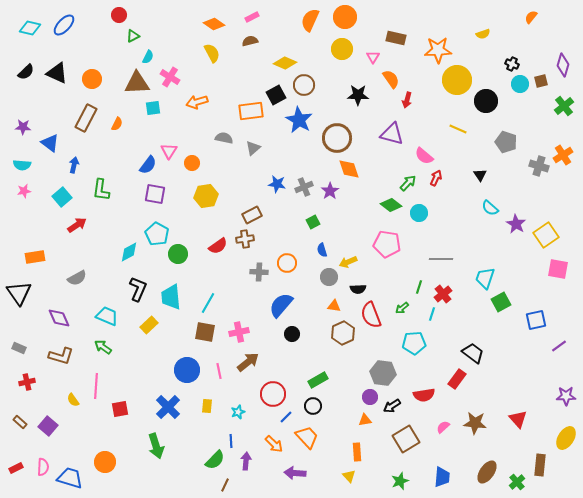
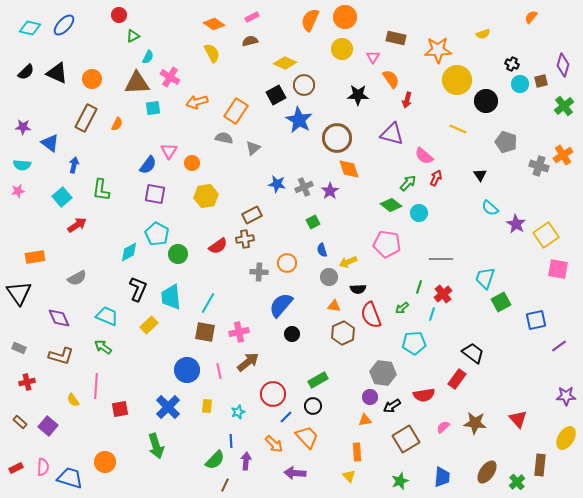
orange rectangle at (251, 111): moved 15 px left; rotated 50 degrees counterclockwise
pink star at (24, 191): moved 6 px left
